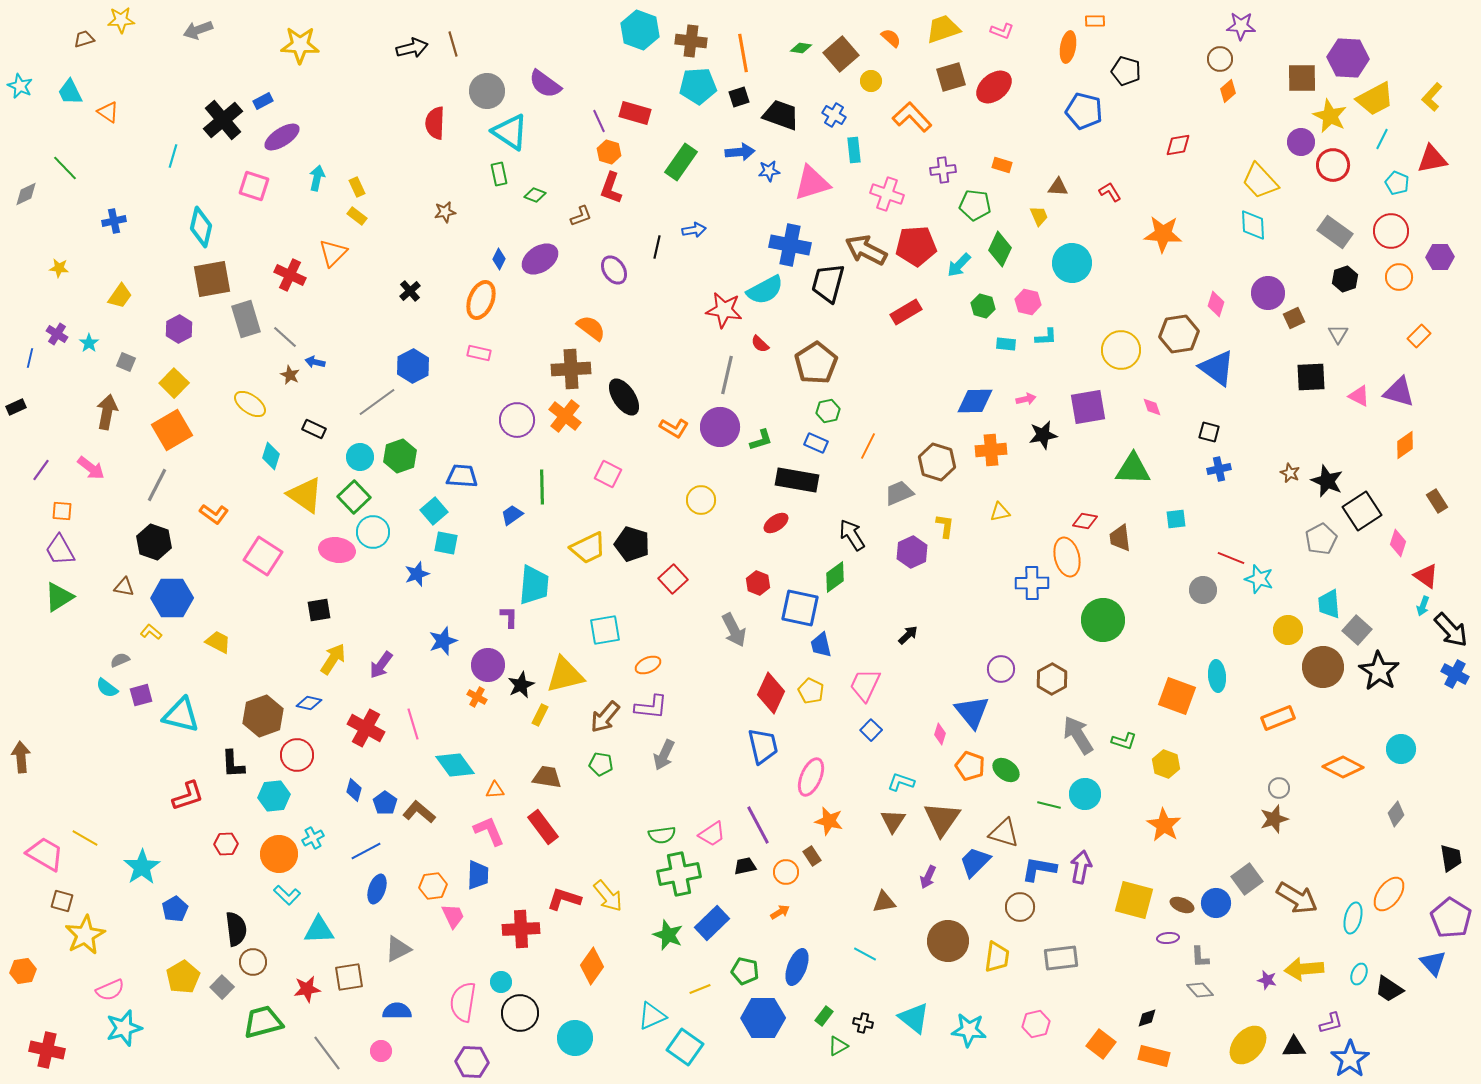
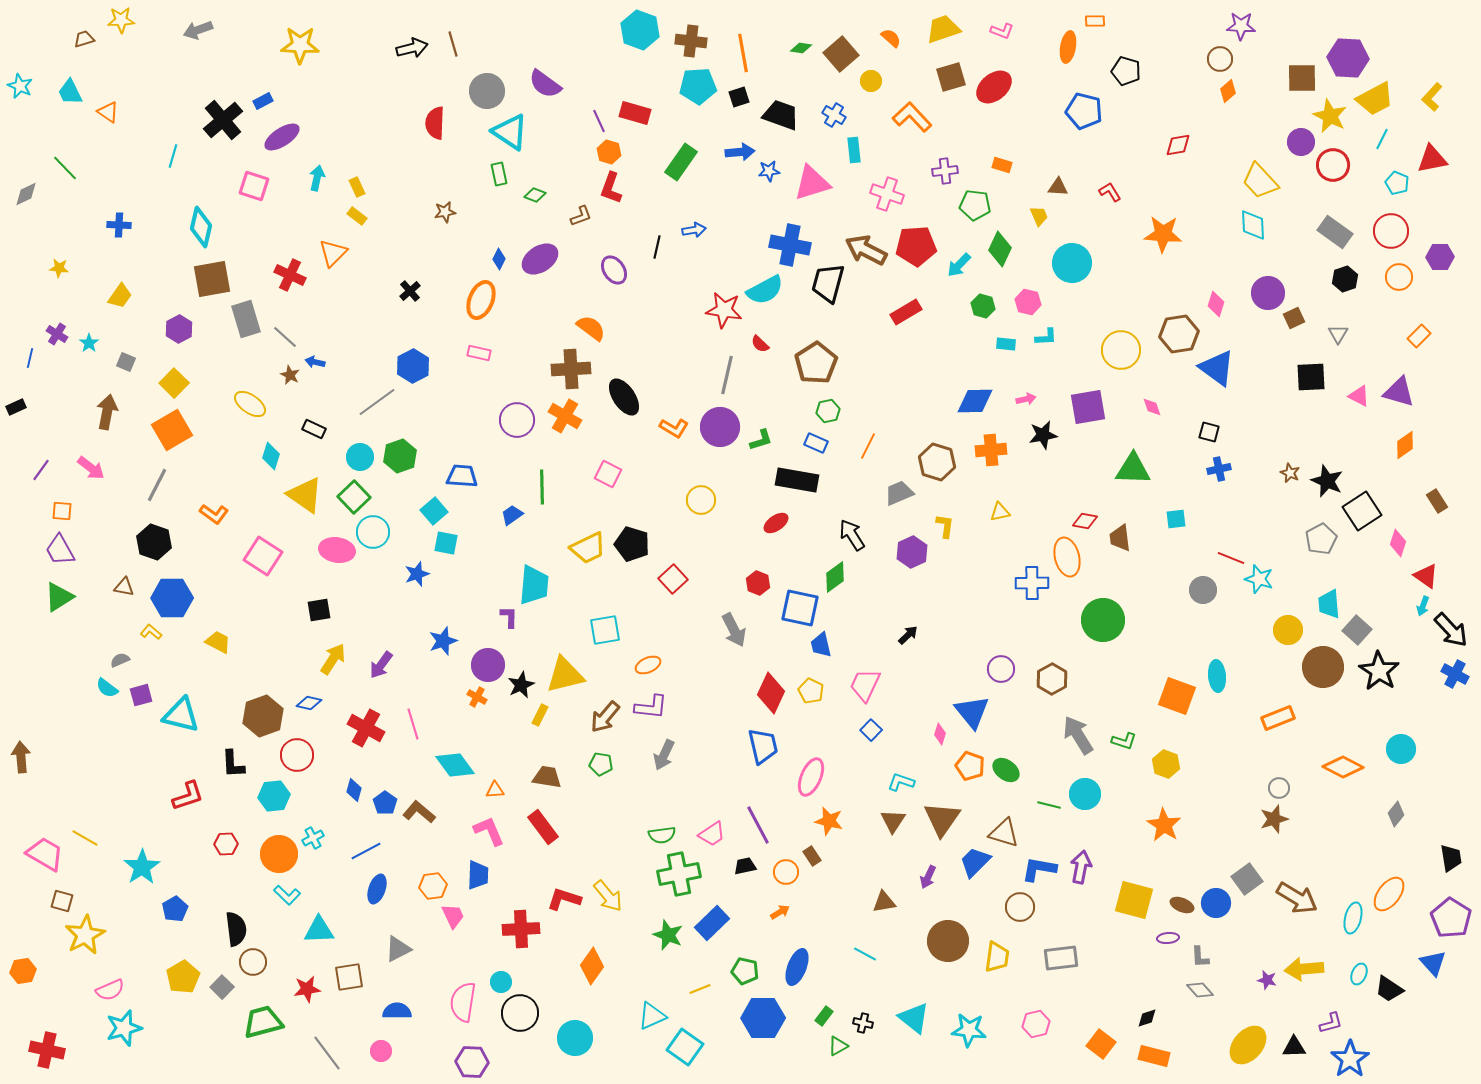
purple cross at (943, 170): moved 2 px right, 1 px down
blue cross at (114, 221): moved 5 px right, 4 px down; rotated 15 degrees clockwise
orange cross at (565, 416): rotated 8 degrees counterclockwise
